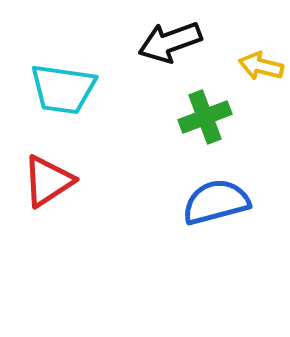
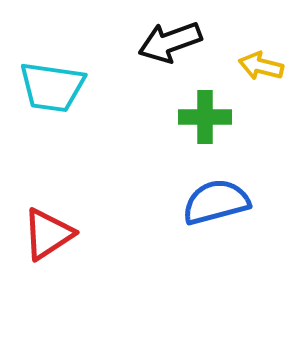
cyan trapezoid: moved 11 px left, 2 px up
green cross: rotated 21 degrees clockwise
red triangle: moved 53 px down
